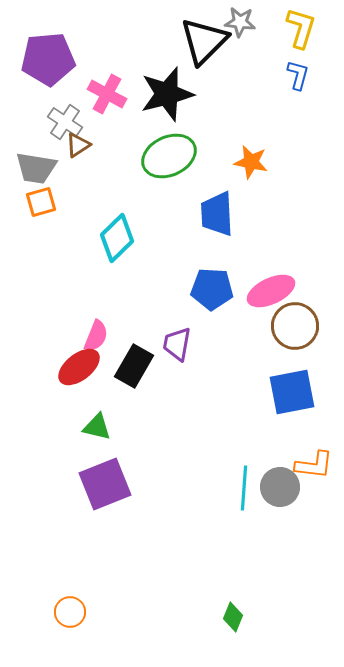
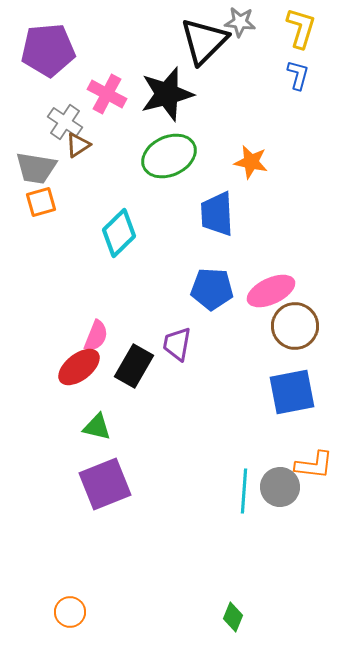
purple pentagon: moved 9 px up
cyan diamond: moved 2 px right, 5 px up
cyan line: moved 3 px down
